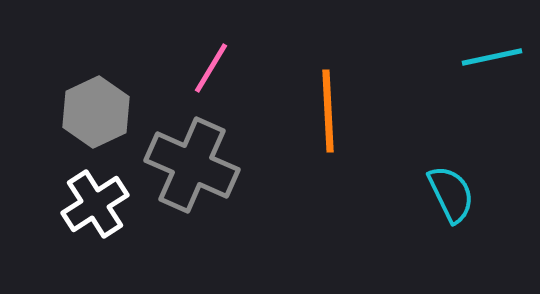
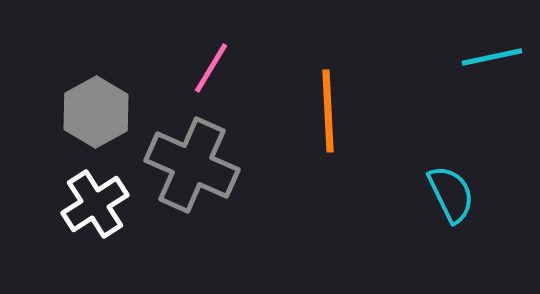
gray hexagon: rotated 4 degrees counterclockwise
